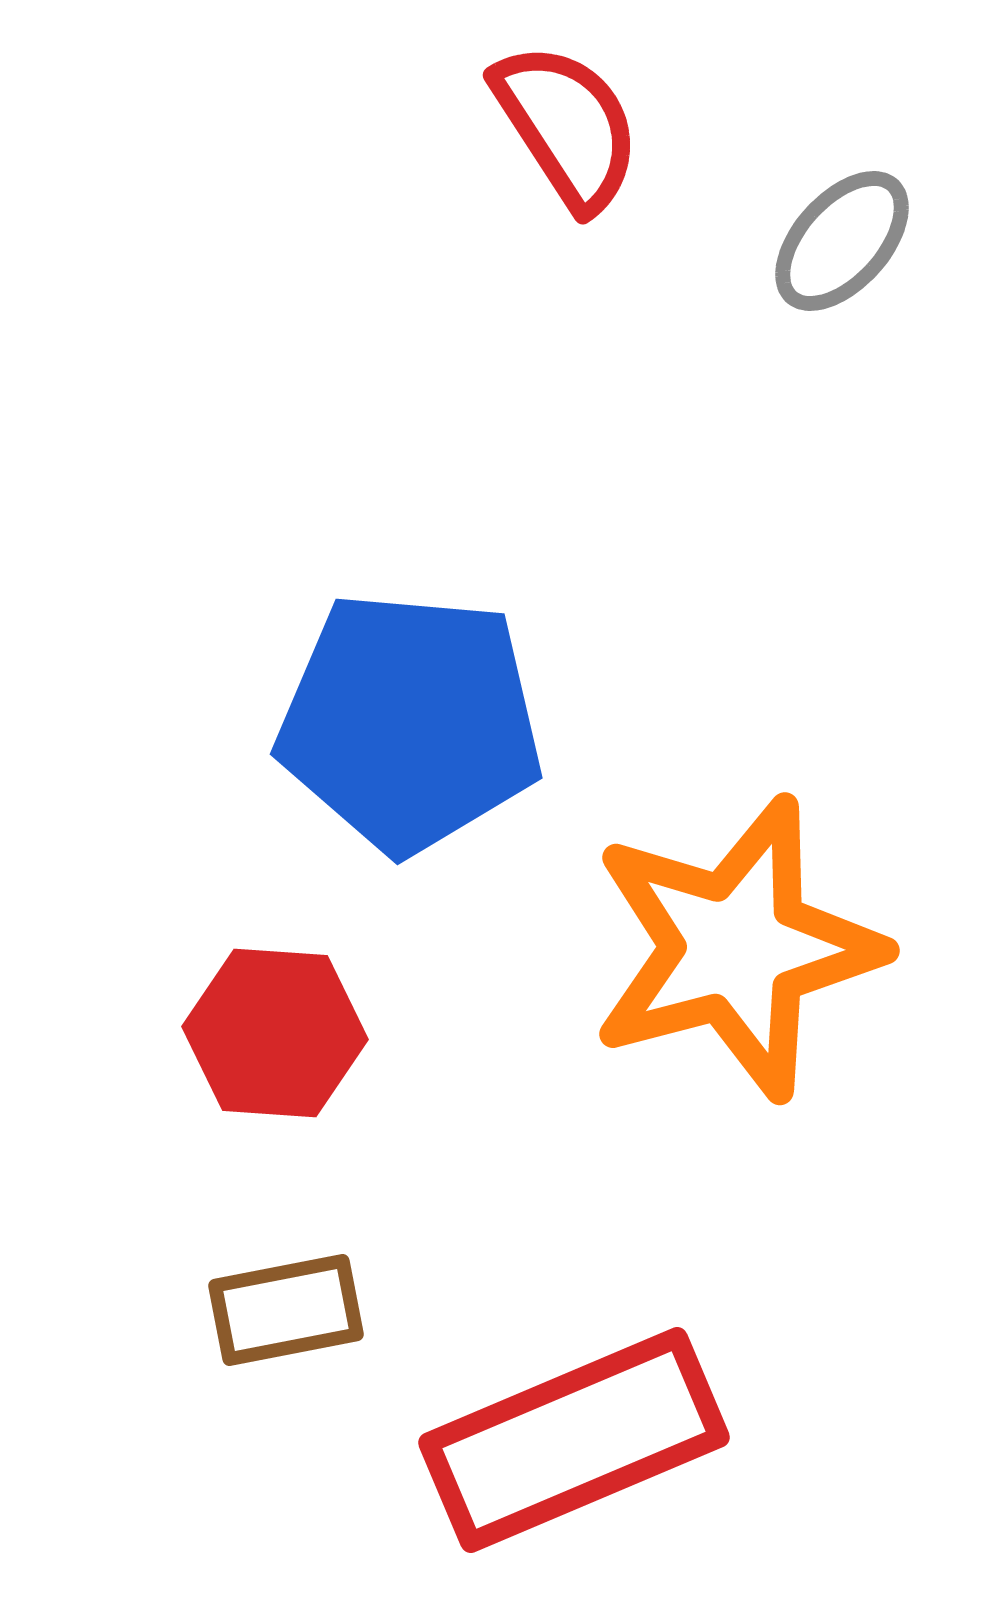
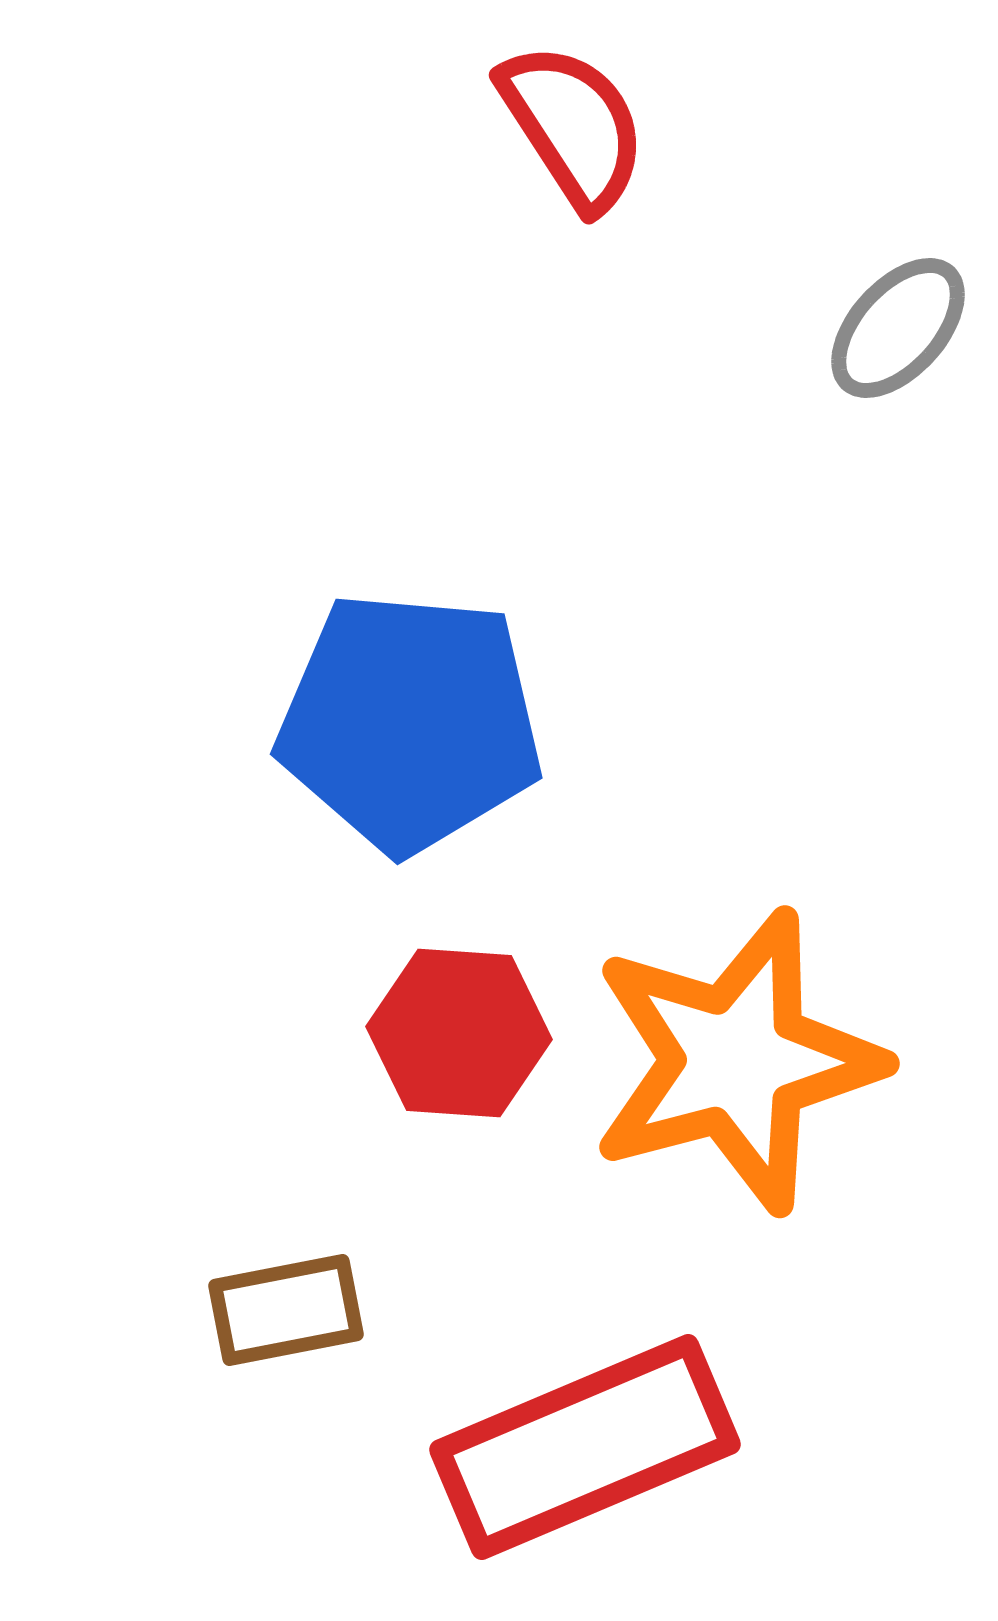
red semicircle: moved 6 px right
gray ellipse: moved 56 px right, 87 px down
orange star: moved 113 px down
red hexagon: moved 184 px right
red rectangle: moved 11 px right, 7 px down
